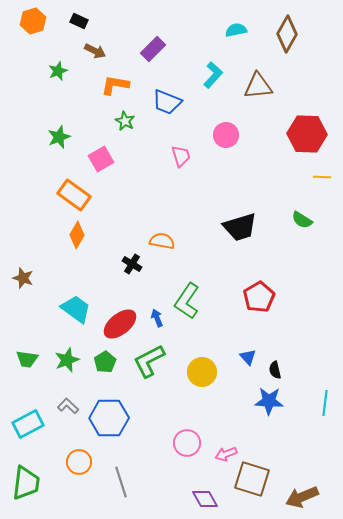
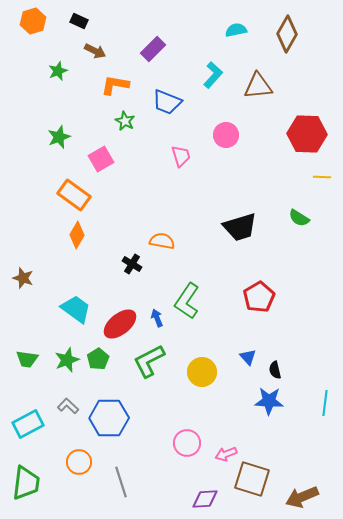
green semicircle at (302, 220): moved 3 px left, 2 px up
green pentagon at (105, 362): moved 7 px left, 3 px up
purple diamond at (205, 499): rotated 64 degrees counterclockwise
